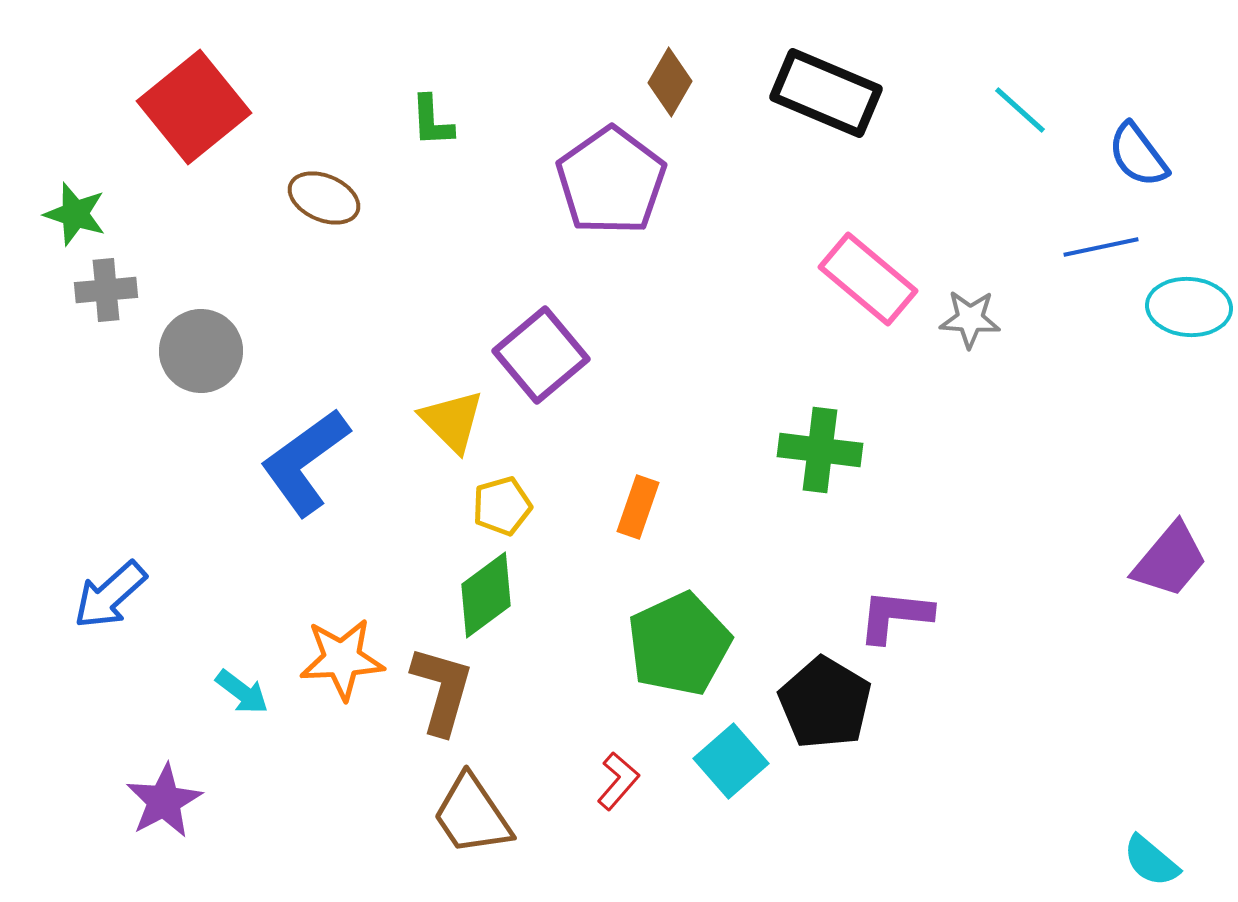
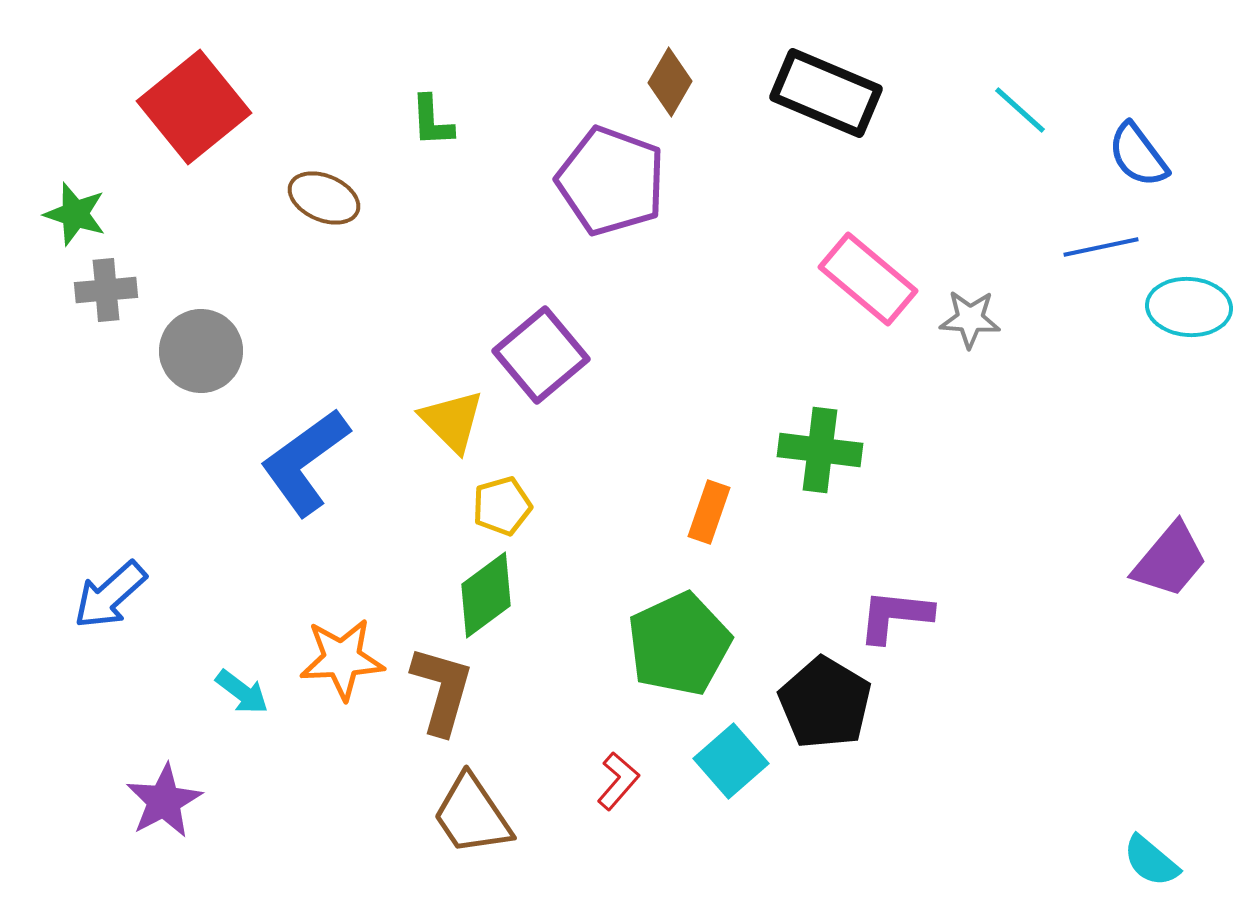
purple pentagon: rotated 17 degrees counterclockwise
orange rectangle: moved 71 px right, 5 px down
